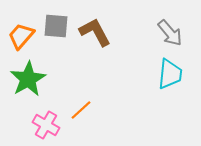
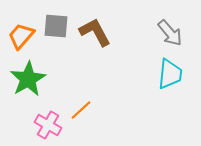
pink cross: moved 2 px right
